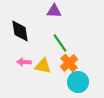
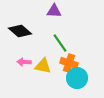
black diamond: rotated 40 degrees counterclockwise
orange cross: rotated 30 degrees counterclockwise
cyan circle: moved 1 px left, 4 px up
